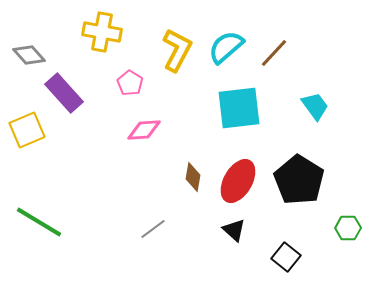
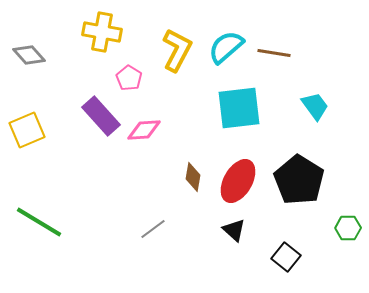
brown line: rotated 56 degrees clockwise
pink pentagon: moved 1 px left, 5 px up
purple rectangle: moved 37 px right, 23 px down
